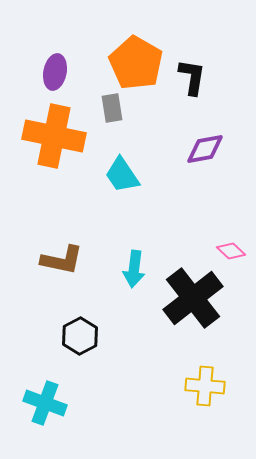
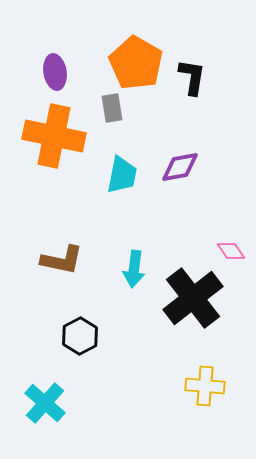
purple ellipse: rotated 20 degrees counterclockwise
purple diamond: moved 25 px left, 18 px down
cyan trapezoid: rotated 135 degrees counterclockwise
pink diamond: rotated 12 degrees clockwise
cyan cross: rotated 21 degrees clockwise
